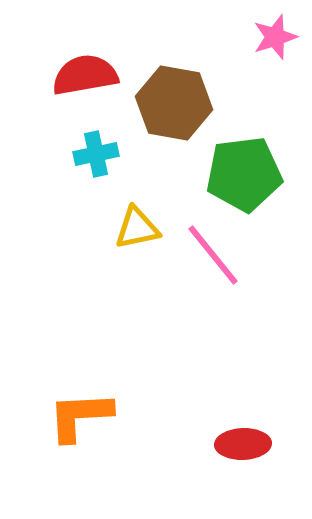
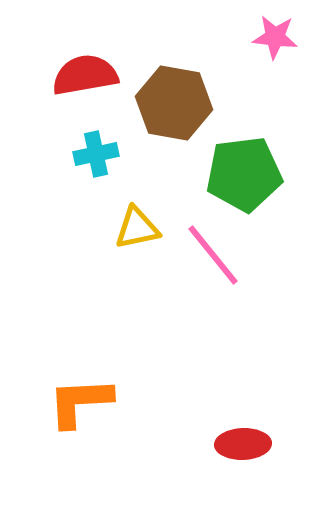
pink star: rotated 24 degrees clockwise
orange L-shape: moved 14 px up
